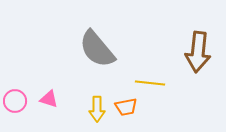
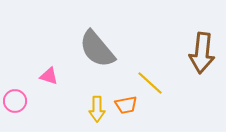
brown arrow: moved 4 px right, 1 px down
yellow line: rotated 36 degrees clockwise
pink triangle: moved 23 px up
orange trapezoid: moved 2 px up
